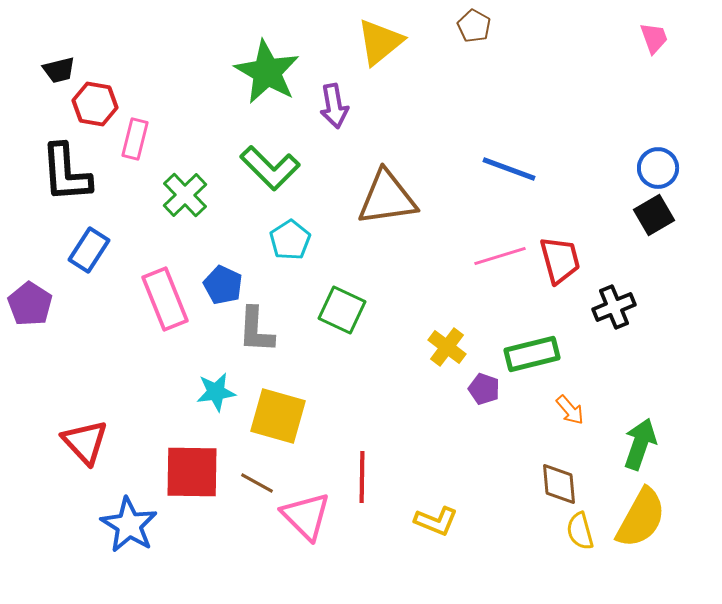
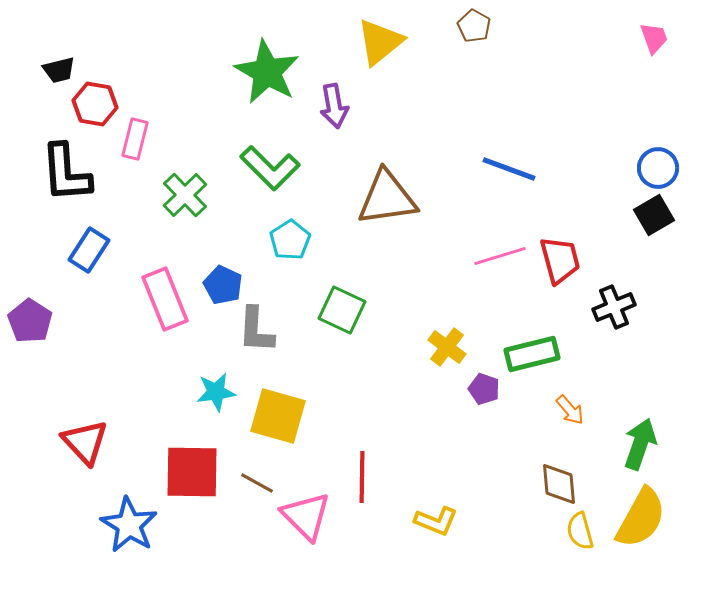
purple pentagon at (30, 304): moved 17 px down
